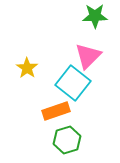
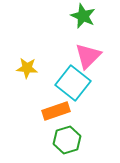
green star: moved 12 px left; rotated 25 degrees clockwise
yellow star: rotated 30 degrees counterclockwise
